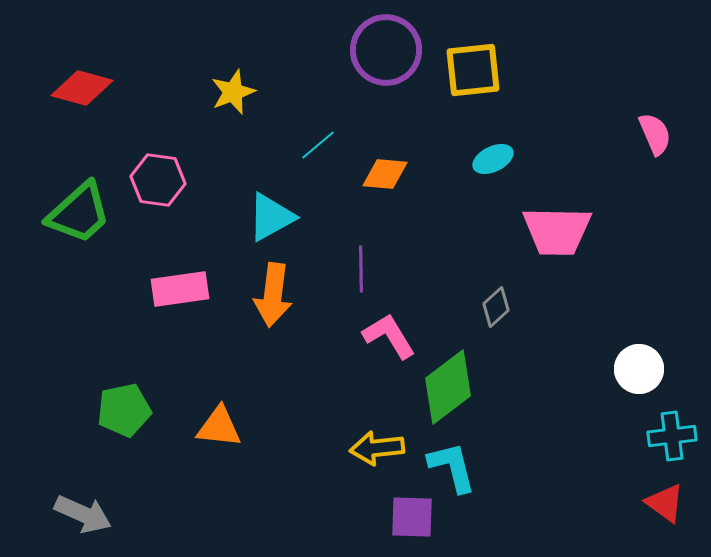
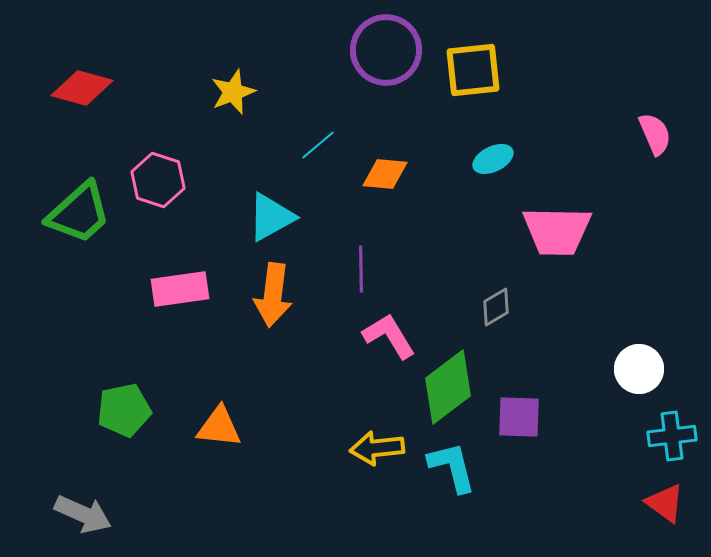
pink hexagon: rotated 10 degrees clockwise
gray diamond: rotated 12 degrees clockwise
purple square: moved 107 px right, 100 px up
